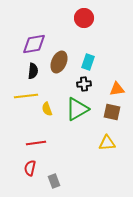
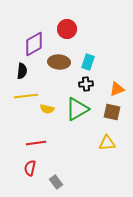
red circle: moved 17 px left, 11 px down
purple diamond: rotated 20 degrees counterclockwise
brown ellipse: rotated 70 degrees clockwise
black semicircle: moved 11 px left
black cross: moved 2 px right
orange triangle: rotated 14 degrees counterclockwise
yellow semicircle: rotated 56 degrees counterclockwise
gray rectangle: moved 2 px right, 1 px down; rotated 16 degrees counterclockwise
